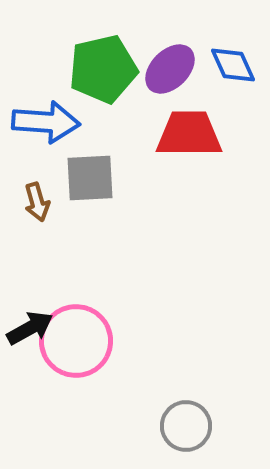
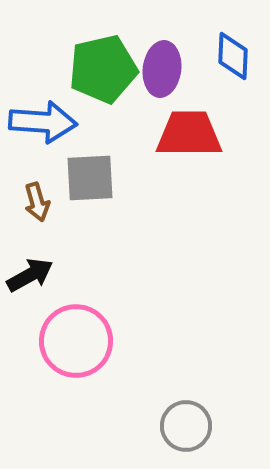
blue diamond: moved 9 px up; rotated 27 degrees clockwise
purple ellipse: moved 8 px left; rotated 38 degrees counterclockwise
blue arrow: moved 3 px left
black arrow: moved 53 px up
